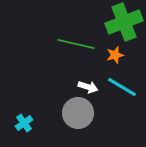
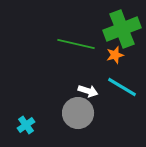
green cross: moved 2 px left, 7 px down
white arrow: moved 4 px down
cyan cross: moved 2 px right, 2 px down
